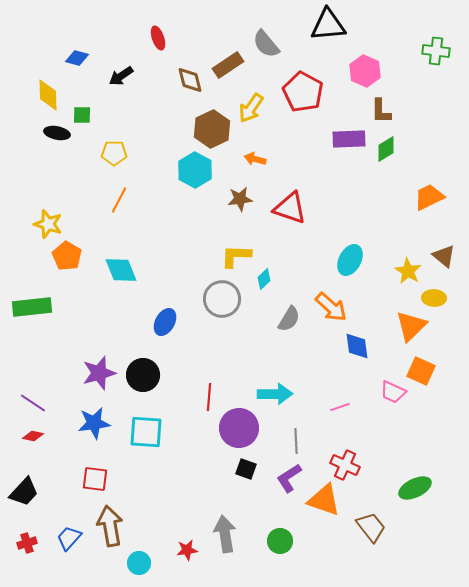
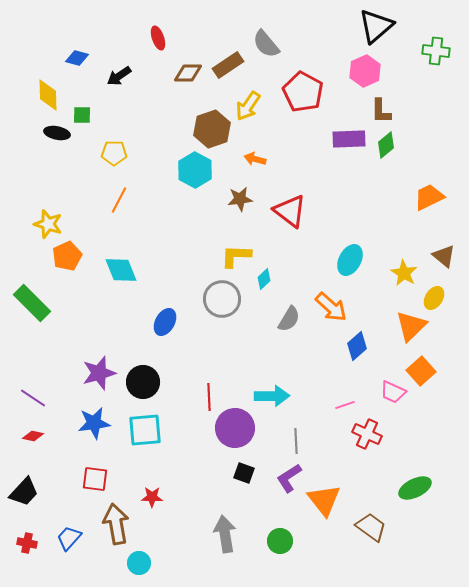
black triangle at (328, 25): moved 48 px right, 1 px down; rotated 36 degrees counterclockwise
pink hexagon at (365, 71): rotated 12 degrees clockwise
black arrow at (121, 76): moved 2 px left
brown diamond at (190, 80): moved 2 px left, 7 px up; rotated 76 degrees counterclockwise
yellow arrow at (251, 108): moved 3 px left, 2 px up
brown hexagon at (212, 129): rotated 6 degrees clockwise
green diamond at (386, 149): moved 4 px up; rotated 8 degrees counterclockwise
red triangle at (290, 208): moved 3 px down; rotated 18 degrees clockwise
orange pentagon at (67, 256): rotated 16 degrees clockwise
yellow star at (408, 271): moved 4 px left, 2 px down
yellow ellipse at (434, 298): rotated 60 degrees counterclockwise
green rectangle at (32, 307): moved 4 px up; rotated 51 degrees clockwise
blue diamond at (357, 346): rotated 56 degrees clockwise
orange square at (421, 371): rotated 24 degrees clockwise
black circle at (143, 375): moved 7 px down
cyan arrow at (275, 394): moved 3 px left, 2 px down
red line at (209, 397): rotated 8 degrees counterclockwise
purple line at (33, 403): moved 5 px up
pink line at (340, 407): moved 5 px right, 2 px up
purple circle at (239, 428): moved 4 px left
cyan square at (146, 432): moved 1 px left, 2 px up; rotated 9 degrees counterclockwise
red cross at (345, 465): moved 22 px right, 31 px up
black square at (246, 469): moved 2 px left, 4 px down
orange triangle at (324, 500): rotated 33 degrees clockwise
brown arrow at (110, 526): moved 6 px right, 2 px up
brown trapezoid at (371, 527): rotated 16 degrees counterclockwise
red cross at (27, 543): rotated 30 degrees clockwise
red star at (187, 550): moved 35 px left, 53 px up; rotated 10 degrees clockwise
